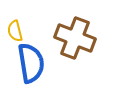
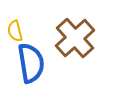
brown cross: rotated 27 degrees clockwise
